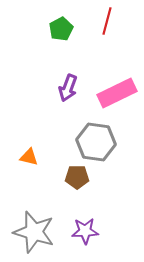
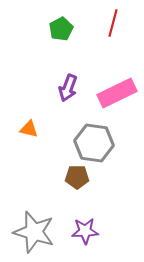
red line: moved 6 px right, 2 px down
gray hexagon: moved 2 px left, 1 px down
orange triangle: moved 28 px up
